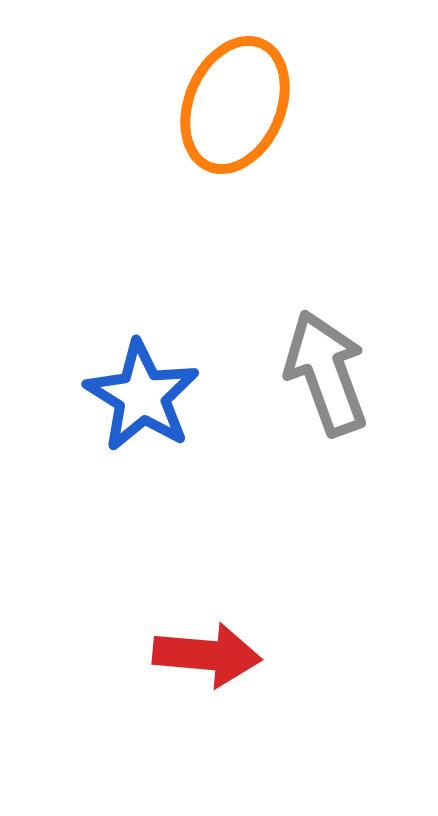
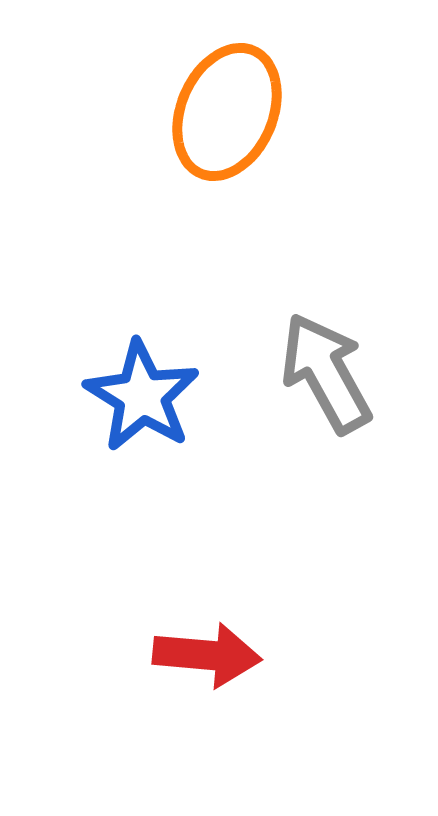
orange ellipse: moved 8 px left, 7 px down
gray arrow: rotated 9 degrees counterclockwise
